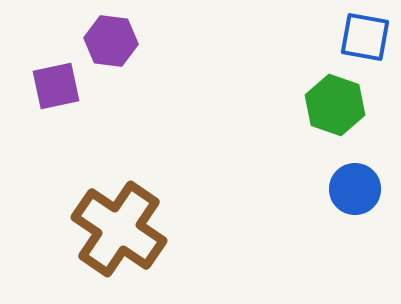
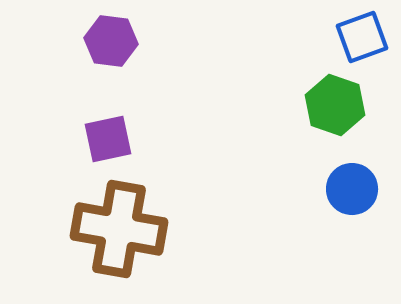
blue square: moved 3 px left; rotated 30 degrees counterclockwise
purple square: moved 52 px right, 53 px down
blue circle: moved 3 px left
brown cross: rotated 24 degrees counterclockwise
